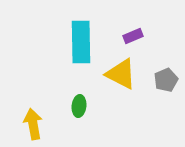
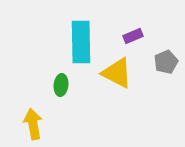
yellow triangle: moved 4 px left, 1 px up
gray pentagon: moved 18 px up
green ellipse: moved 18 px left, 21 px up
